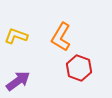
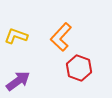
orange L-shape: rotated 12 degrees clockwise
